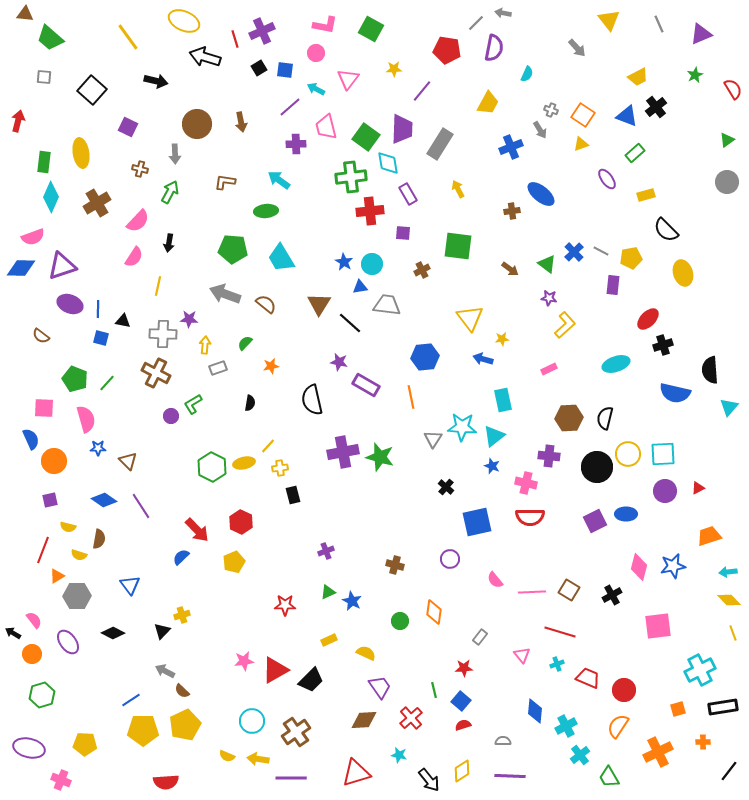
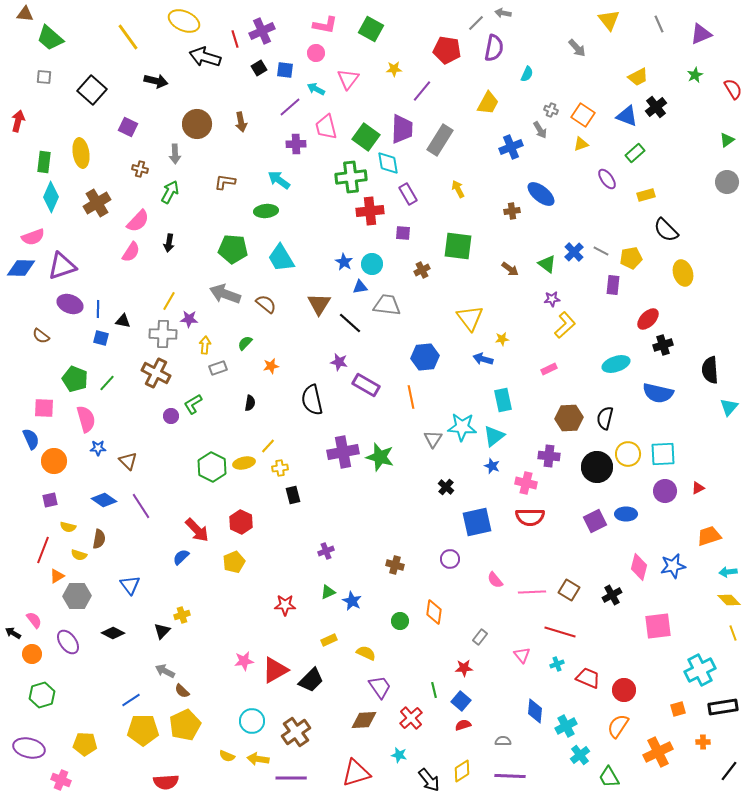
gray rectangle at (440, 144): moved 4 px up
pink semicircle at (134, 257): moved 3 px left, 5 px up
yellow line at (158, 286): moved 11 px right, 15 px down; rotated 18 degrees clockwise
purple star at (549, 298): moved 3 px right, 1 px down; rotated 14 degrees counterclockwise
blue semicircle at (675, 393): moved 17 px left
